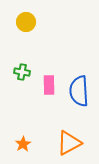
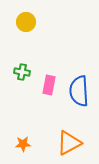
pink rectangle: rotated 12 degrees clockwise
orange star: rotated 28 degrees clockwise
